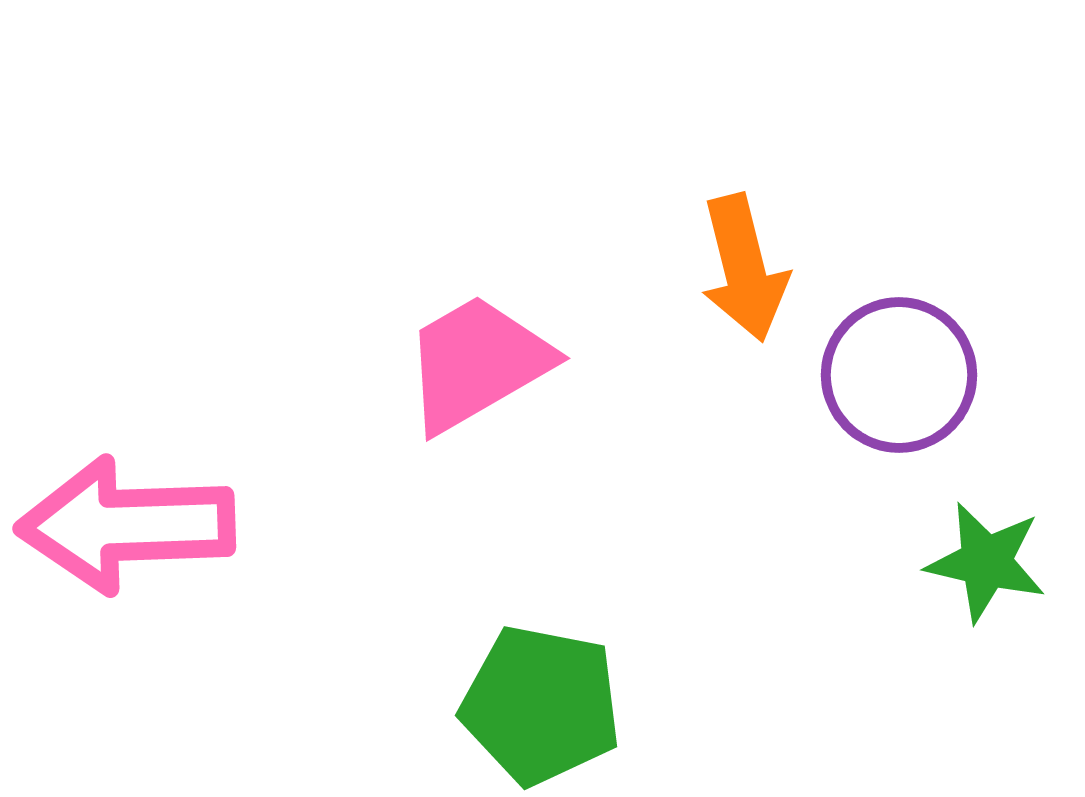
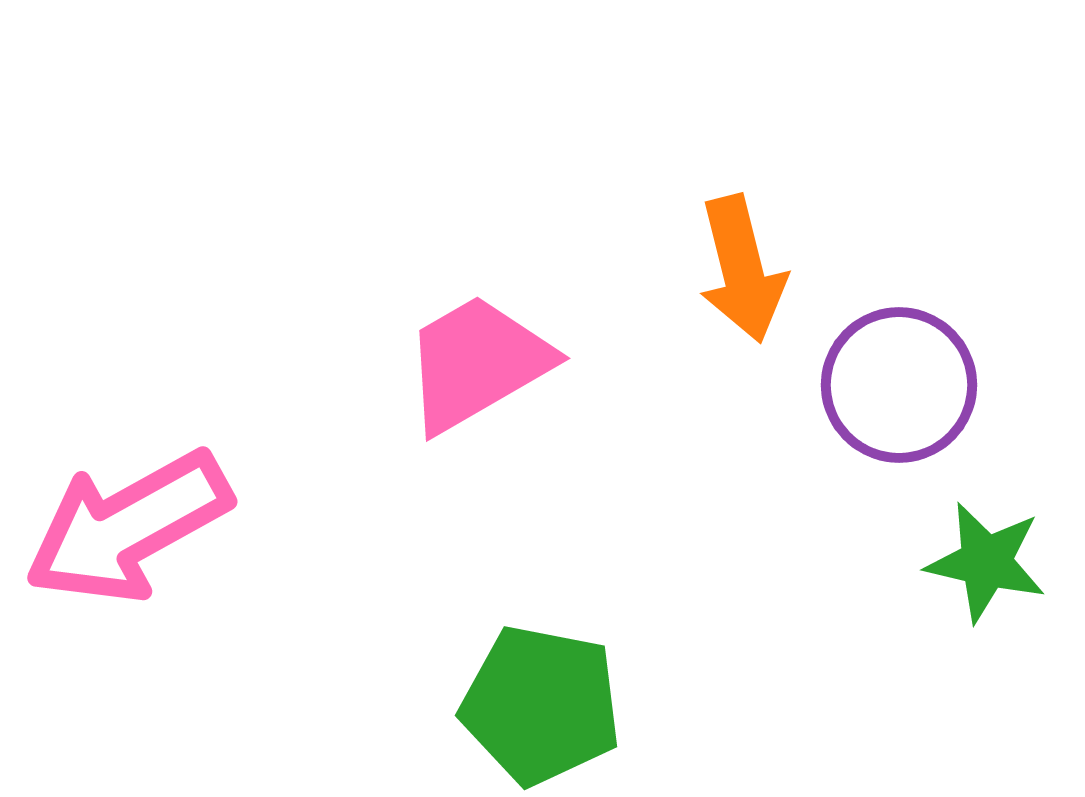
orange arrow: moved 2 px left, 1 px down
purple circle: moved 10 px down
pink arrow: moved 2 px right, 2 px down; rotated 27 degrees counterclockwise
